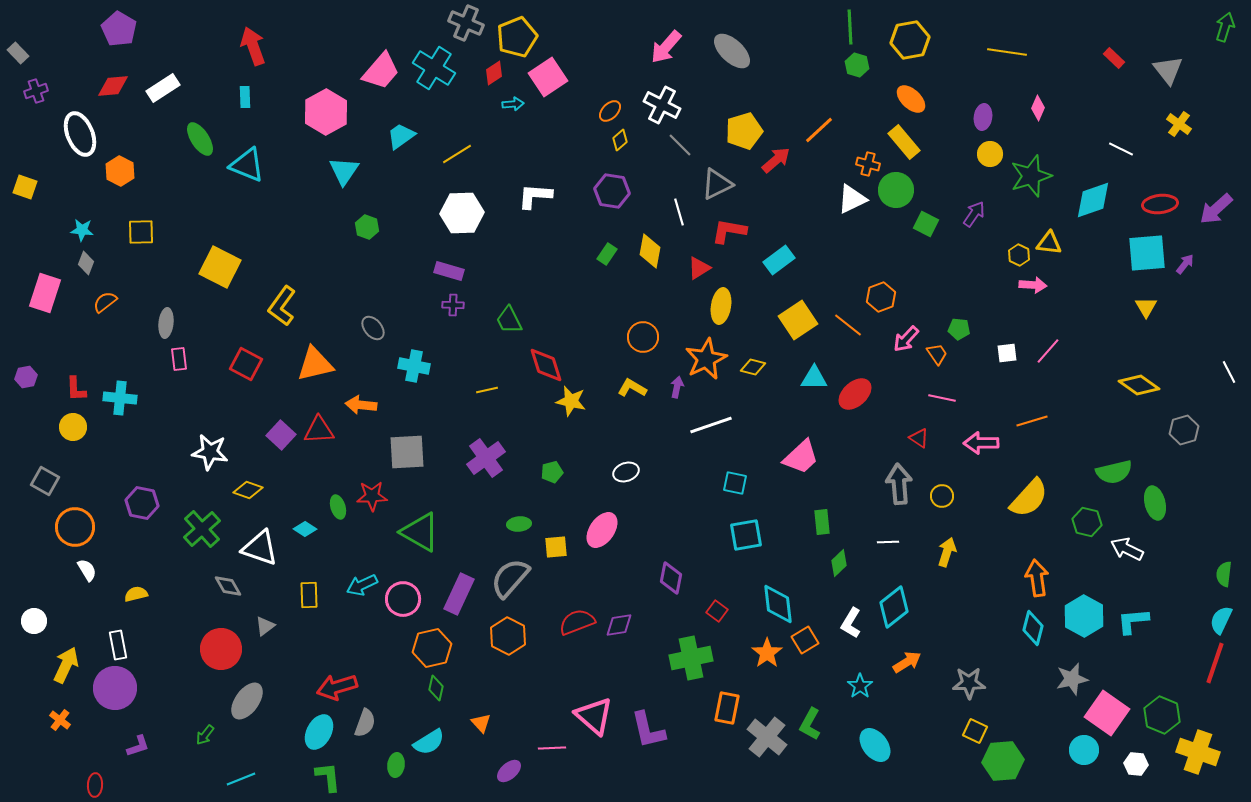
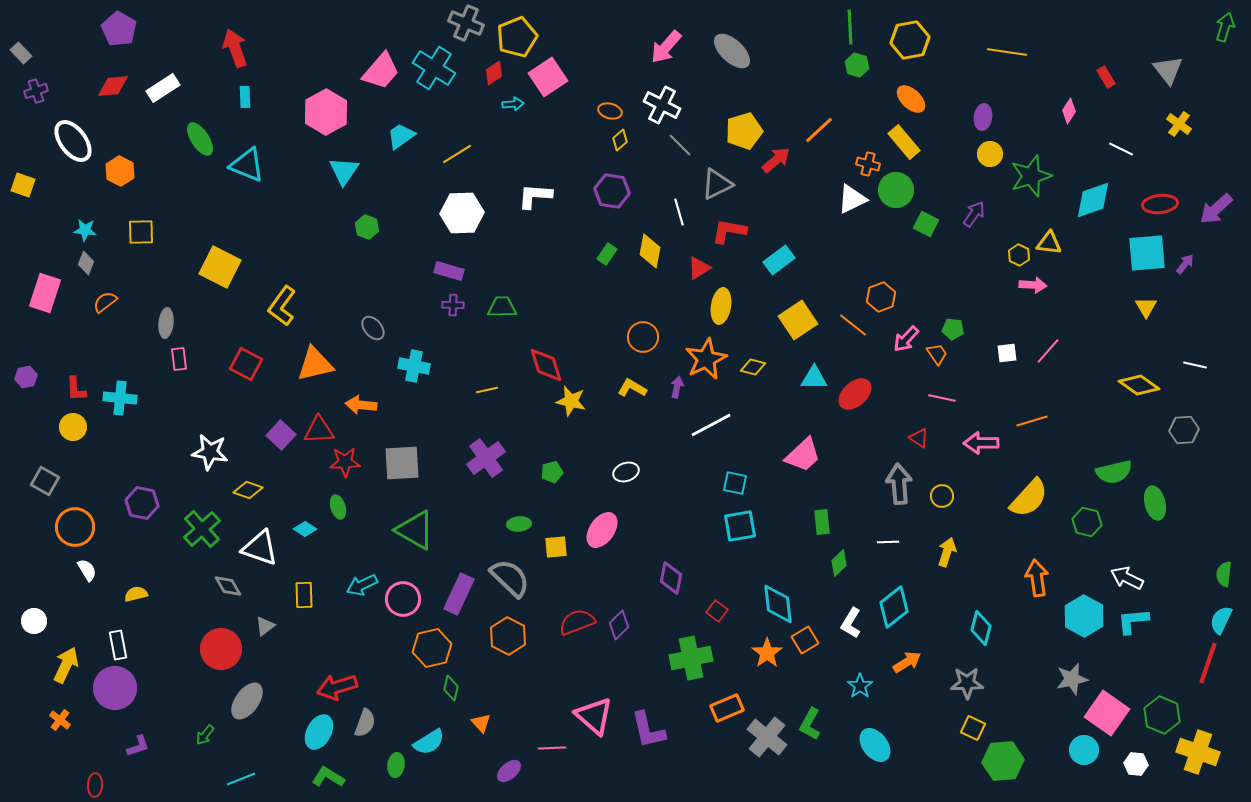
red arrow at (253, 46): moved 18 px left, 2 px down
gray rectangle at (18, 53): moved 3 px right
red rectangle at (1114, 58): moved 8 px left, 19 px down; rotated 15 degrees clockwise
pink diamond at (1038, 108): moved 31 px right, 3 px down; rotated 10 degrees clockwise
orange ellipse at (610, 111): rotated 60 degrees clockwise
white ellipse at (80, 134): moved 7 px left, 7 px down; rotated 15 degrees counterclockwise
yellow square at (25, 187): moved 2 px left, 2 px up
cyan star at (82, 230): moved 3 px right
green trapezoid at (509, 320): moved 7 px left, 13 px up; rotated 116 degrees clockwise
orange line at (848, 325): moved 5 px right
green pentagon at (959, 329): moved 6 px left
white line at (1229, 372): moved 34 px left, 7 px up; rotated 50 degrees counterclockwise
white line at (711, 425): rotated 9 degrees counterclockwise
gray hexagon at (1184, 430): rotated 12 degrees clockwise
gray square at (407, 452): moved 5 px left, 11 px down
pink trapezoid at (801, 457): moved 2 px right, 2 px up
red star at (372, 496): moved 27 px left, 34 px up
green triangle at (420, 532): moved 5 px left, 2 px up
cyan square at (746, 535): moved 6 px left, 9 px up
white arrow at (1127, 549): moved 29 px down
gray semicircle at (510, 578): rotated 93 degrees clockwise
yellow rectangle at (309, 595): moved 5 px left
purple diamond at (619, 625): rotated 36 degrees counterclockwise
cyan diamond at (1033, 628): moved 52 px left
red line at (1215, 663): moved 7 px left
gray star at (969, 683): moved 2 px left
green diamond at (436, 688): moved 15 px right
orange rectangle at (727, 708): rotated 56 degrees clockwise
yellow square at (975, 731): moved 2 px left, 3 px up
green L-shape at (328, 777): rotated 52 degrees counterclockwise
